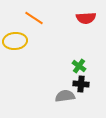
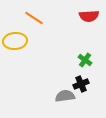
red semicircle: moved 3 px right, 2 px up
green cross: moved 6 px right, 6 px up
black cross: rotated 28 degrees counterclockwise
